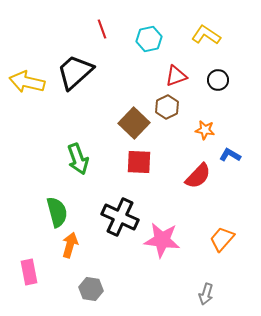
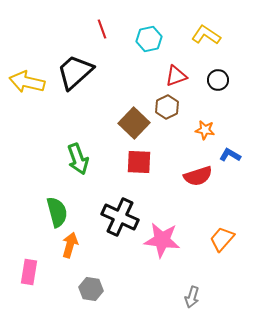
red semicircle: rotated 28 degrees clockwise
pink rectangle: rotated 20 degrees clockwise
gray arrow: moved 14 px left, 3 px down
